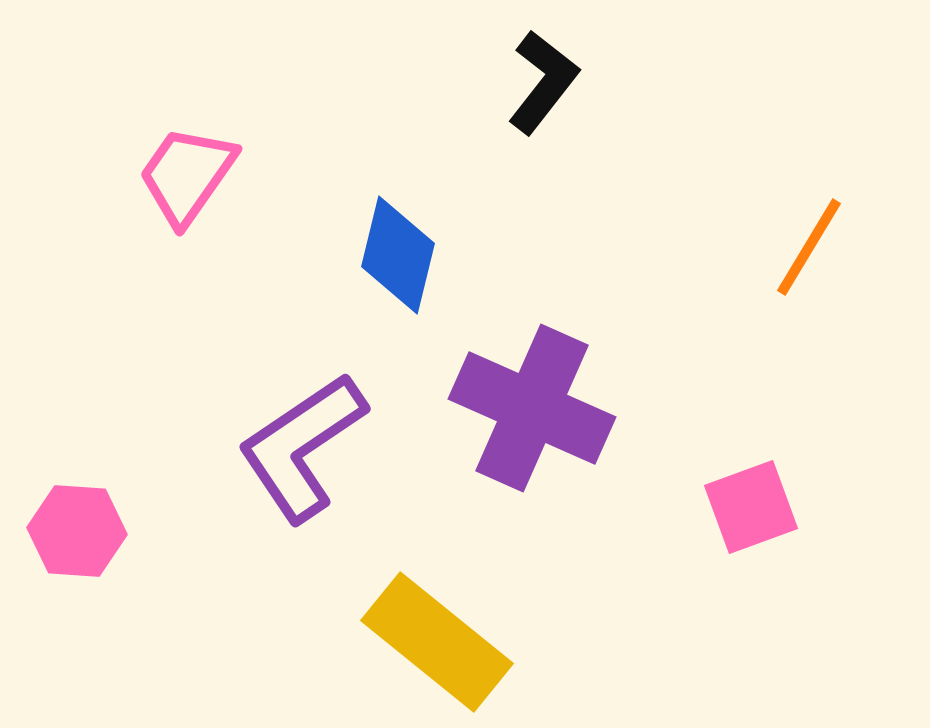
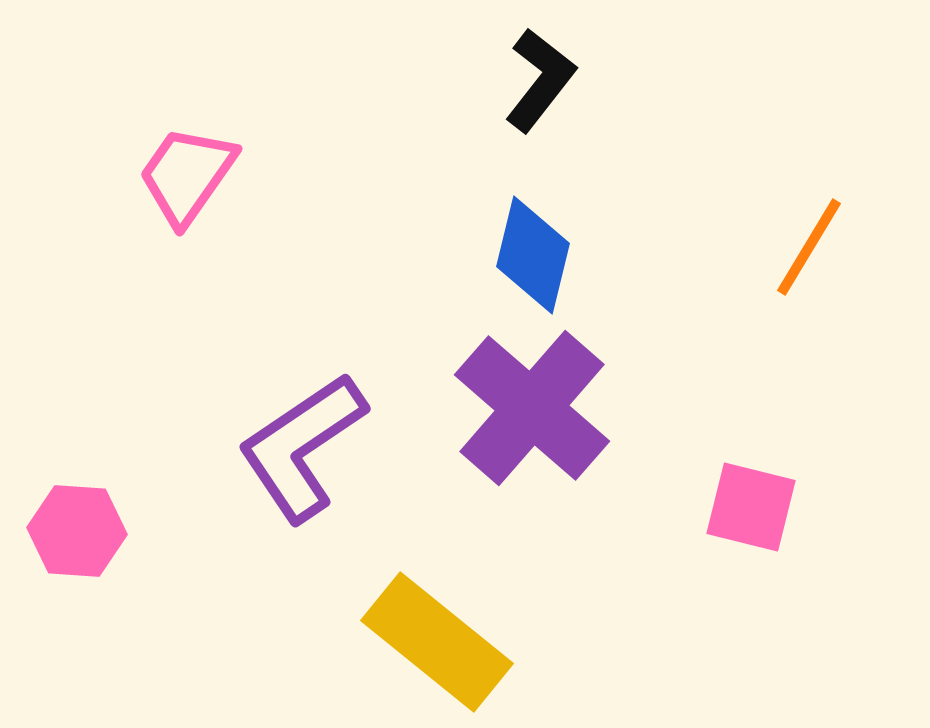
black L-shape: moved 3 px left, 2 px up
blue diamond: moved 135 px right
purple cross: rotated 17 degrees clockwise
pink square: rotated 34 degrees clockwise
